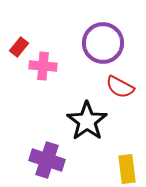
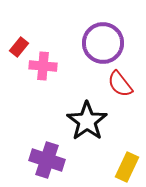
red semicircle: moved 3 px up; rotated 24 degrees clockwise
yellow rectangle: moved 2 px up; rotated 32 degrees clockwise
